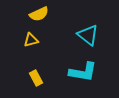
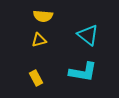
yellow semicircle: moved 4 px right, 2 px down; rotated 30 degrees clockwise
yellow triangle: moved 8 px right
